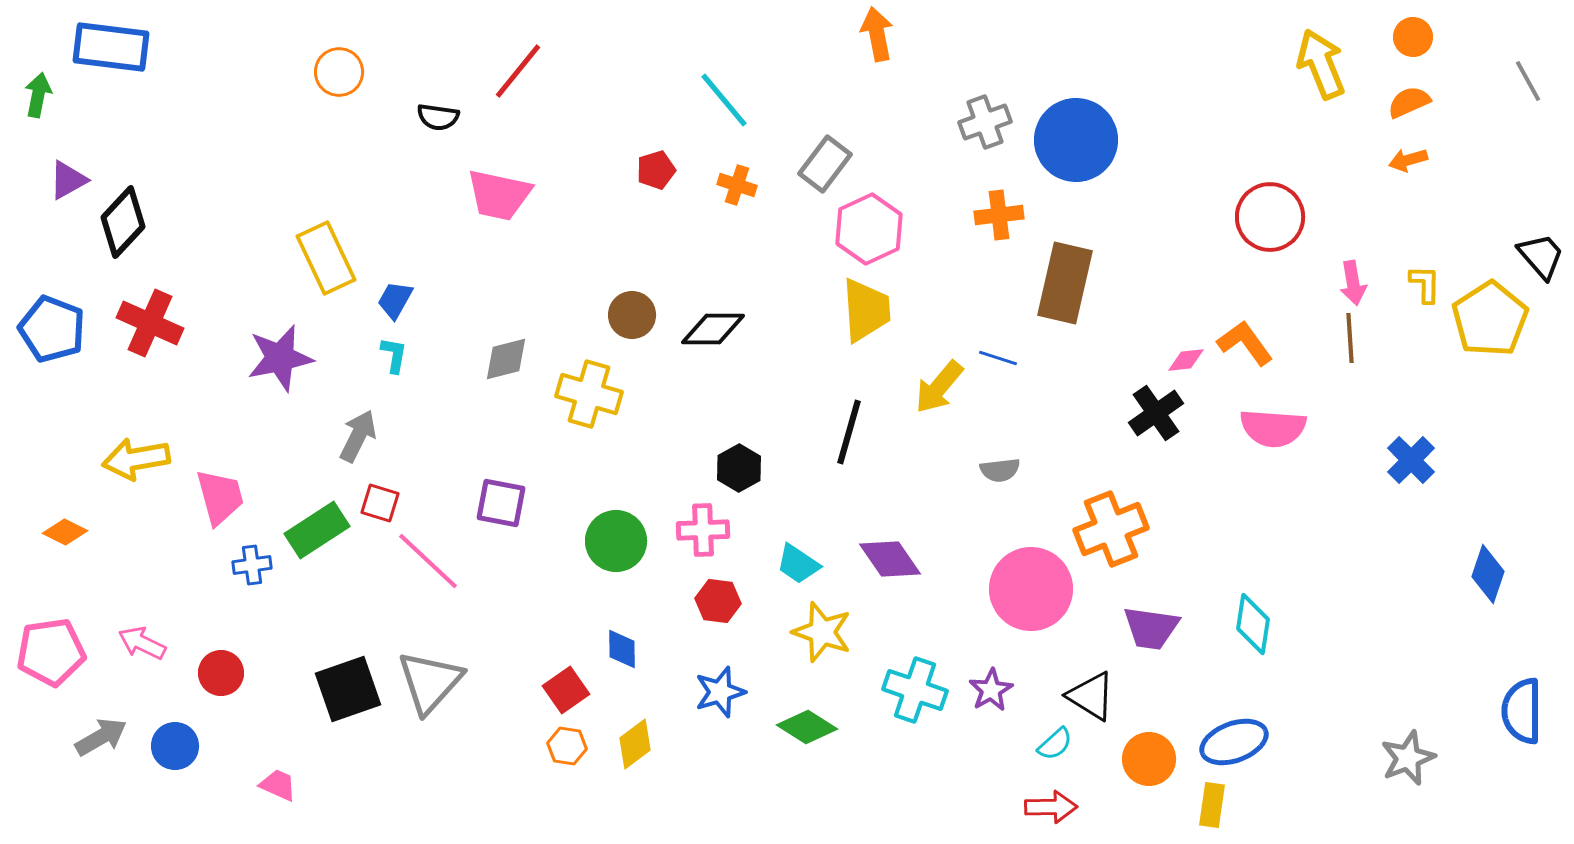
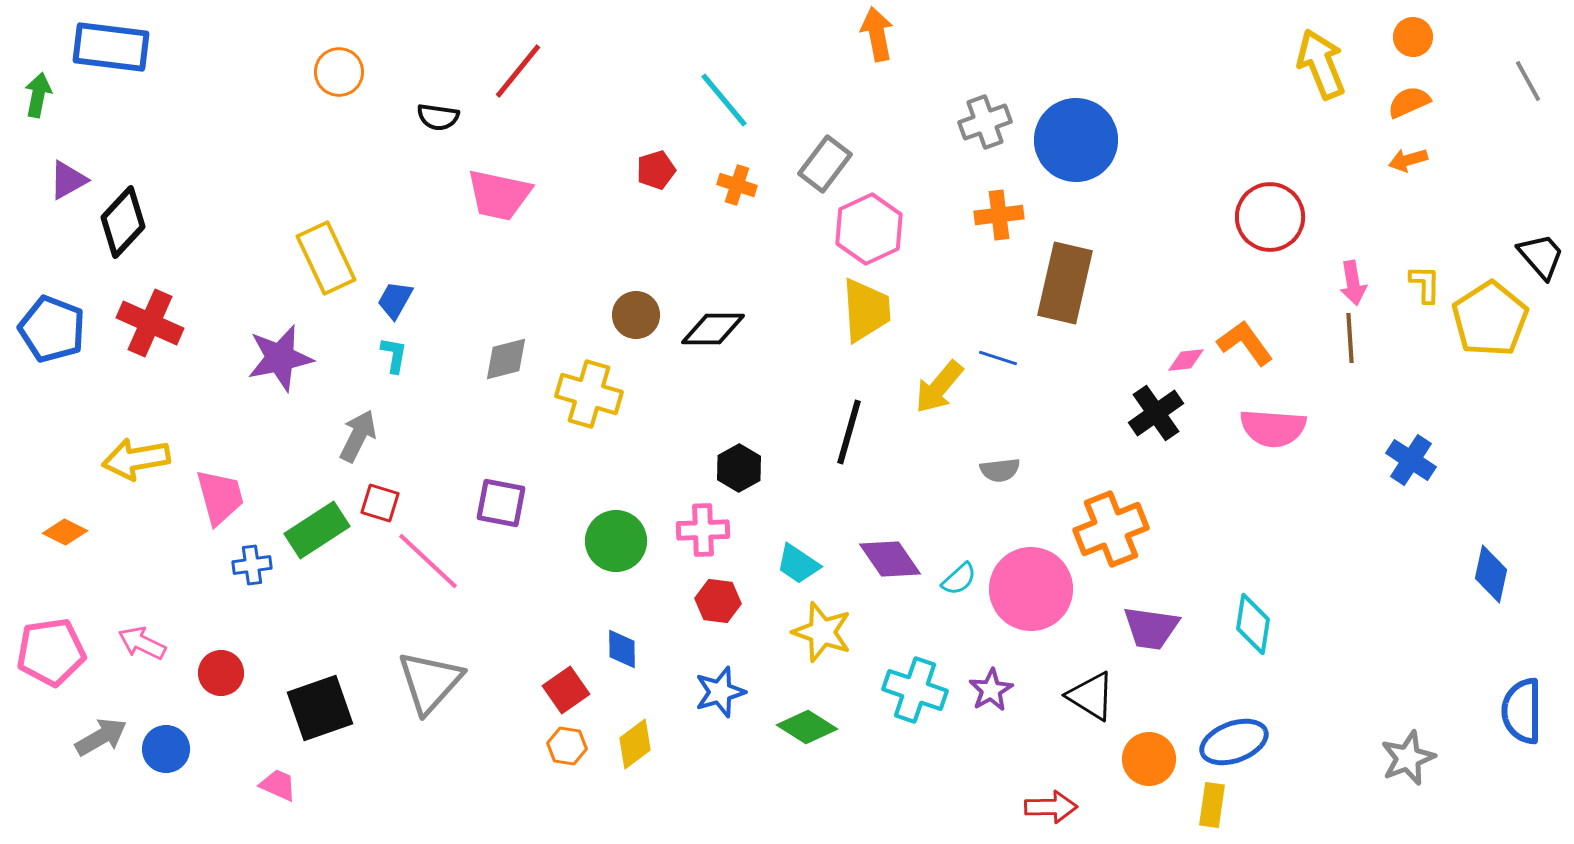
brown circle at (632, 315): moved 4 px right
blue cross at (1411, 460): rotated 12 degrees counterclockwise
blue diamond at (1488, 574): moved 3 px right; rotated 6 degrees counterclockwise
black square at (348, 689): moved 28 px left, 19 px down
cyan semicircle at (1055, 744): moved 96 px left, 165 px up
blue circle at (175, 746): moved 9 px left, 3 px down
